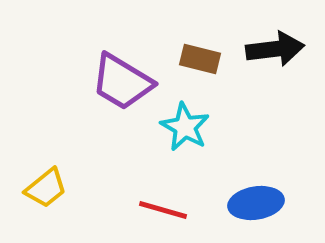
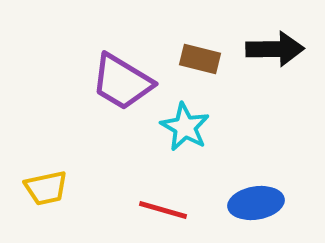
black arrow: rotated 6 degrees clockwise
yellow trapezoid: rotated 27 degrees clockwise
